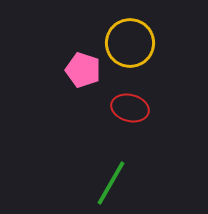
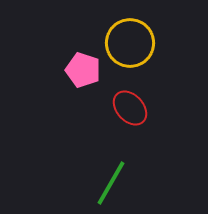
red ellipse: rotated 33 degrees clockwise
